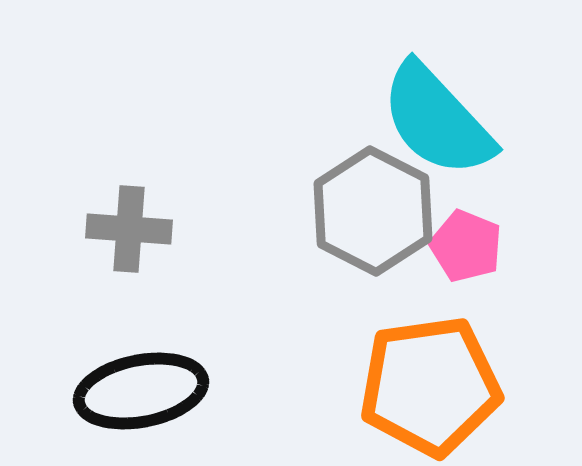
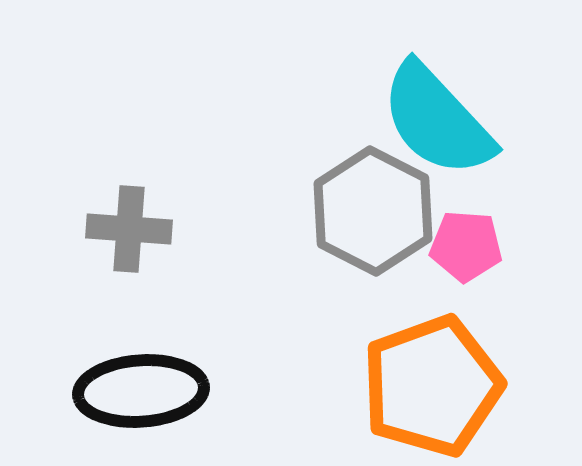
pink pentagon: rotated 18 degrees counterclockwise
orange pentagon: moved 2 px right; rotated 12 degrees counterclockwise
black ellipse: rotated 7 degrees clockwise
